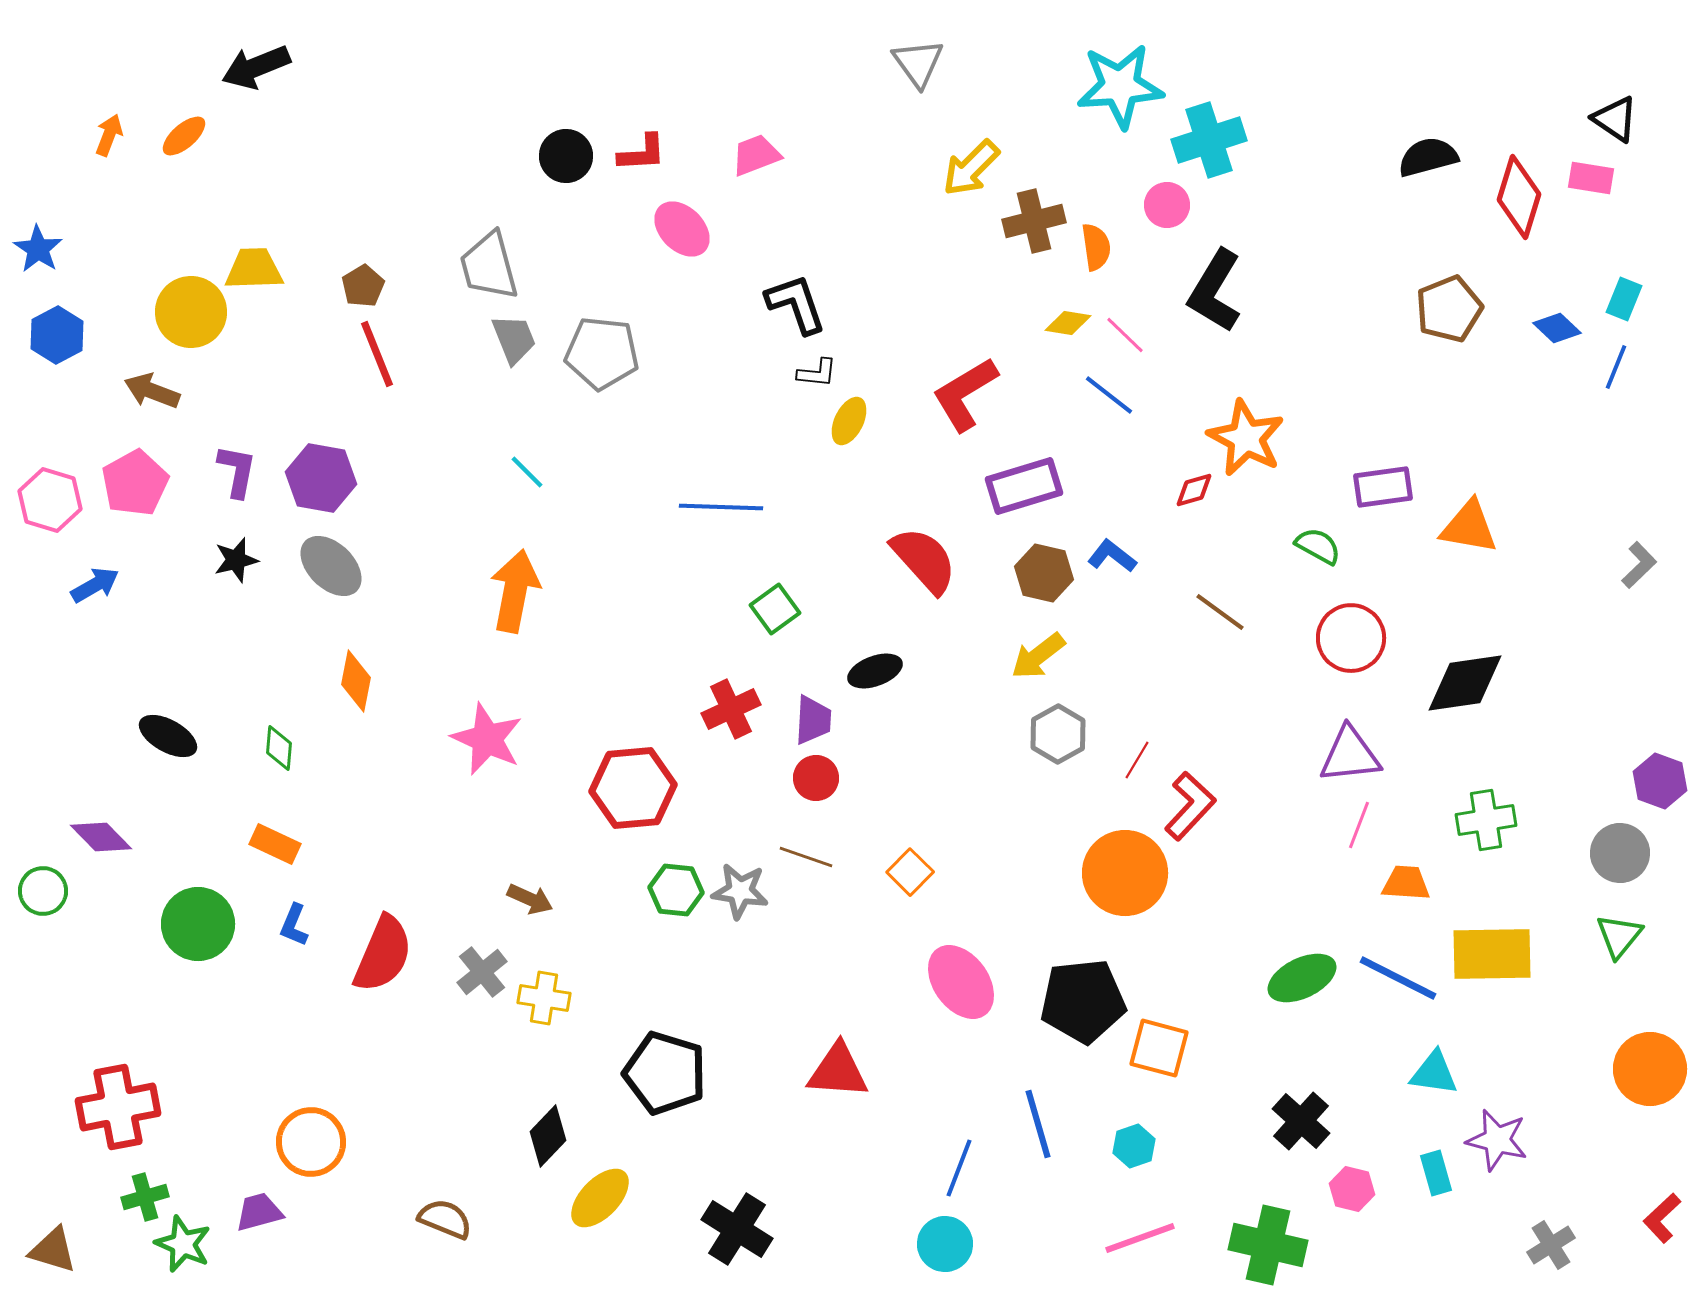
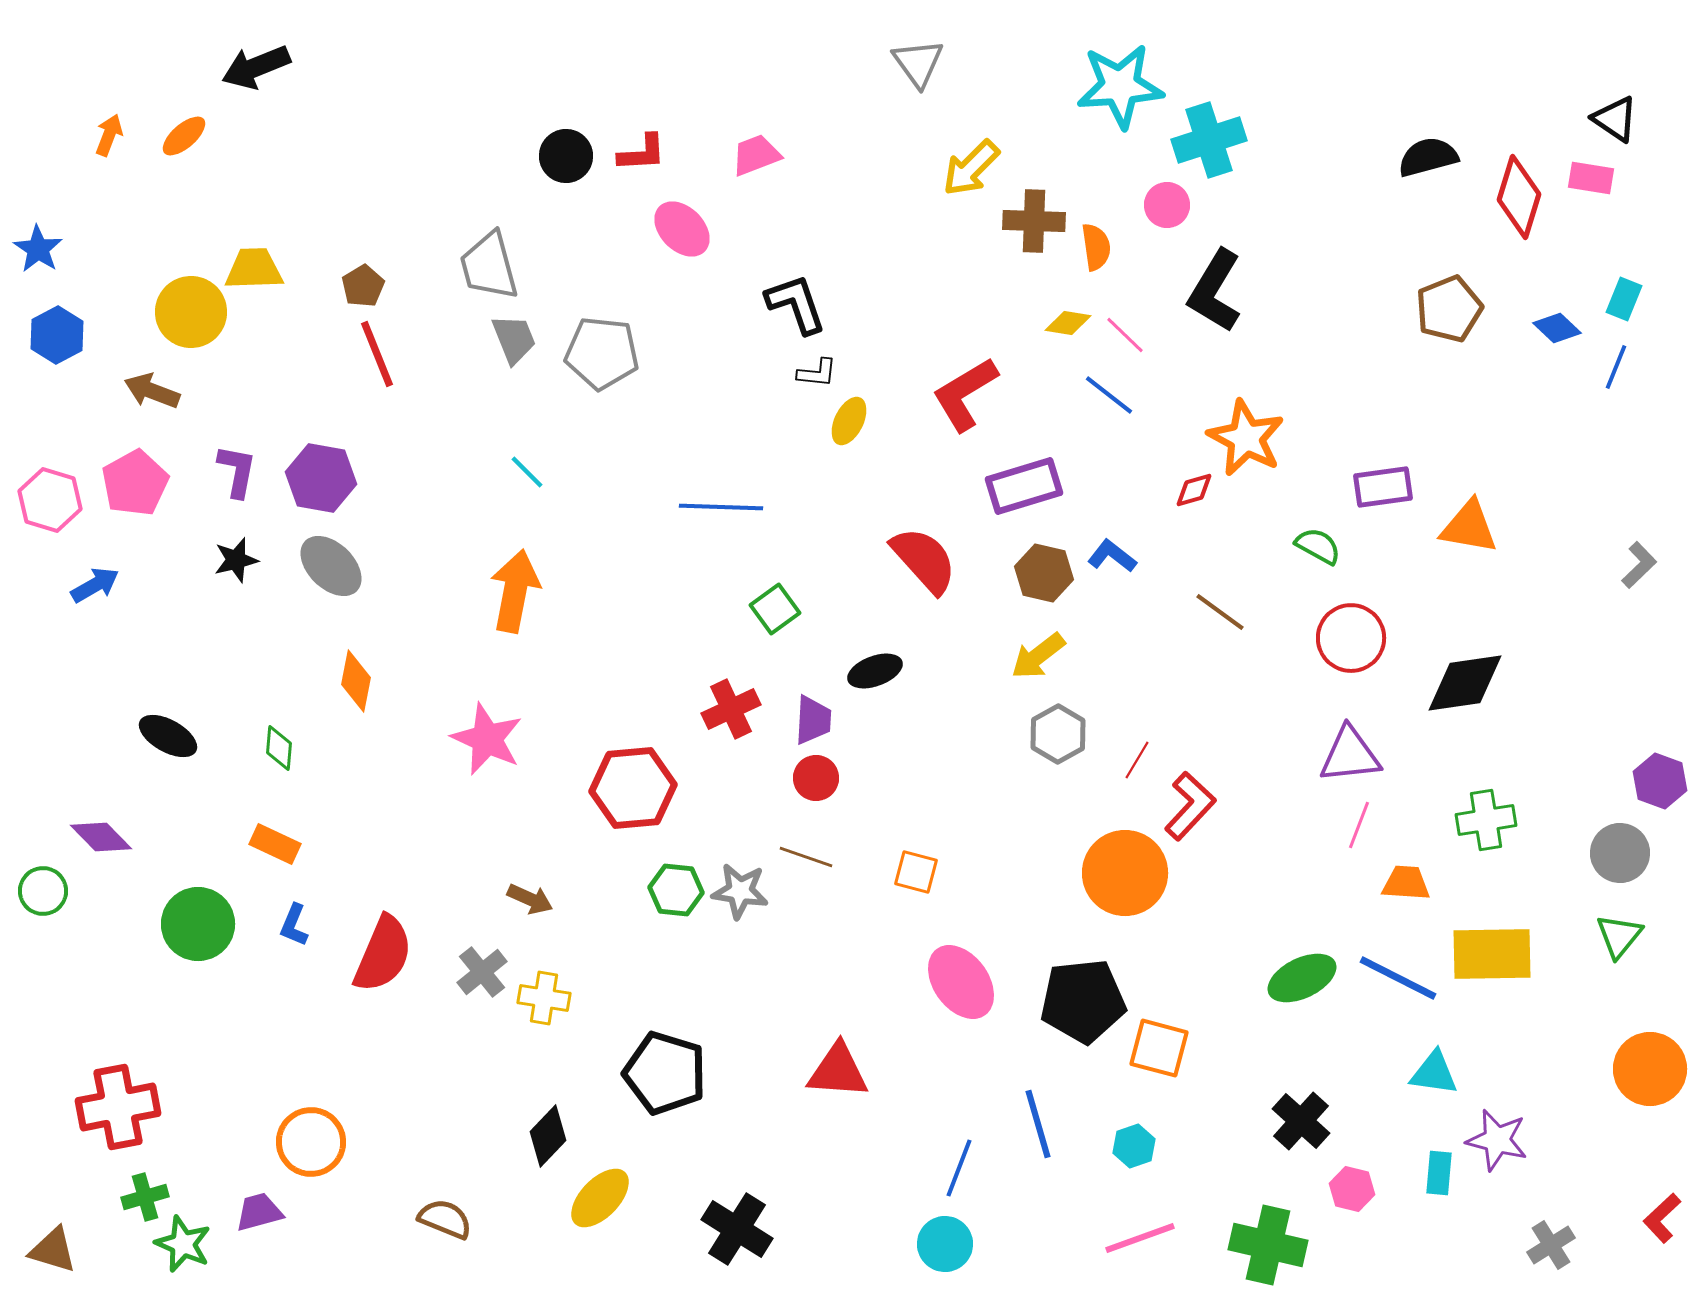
brown cross at (1034, 221): rotated 16 degrees clockwise
orange square at (910, 872): moved 6 px right; rotated 30 degrees counterclockwise
cyan rectangle at (1436, 1173): moved 3 px right; rotated 21 degrees clockwise
